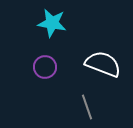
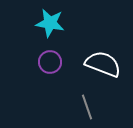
cyan star: moved 2 px left
purple circle: moved 5 px right, 5 px up
